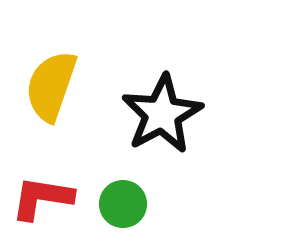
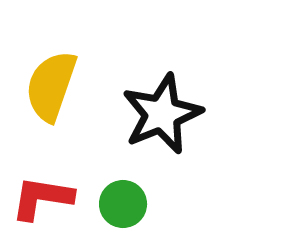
black star: rotated 6 degrees clockwise
